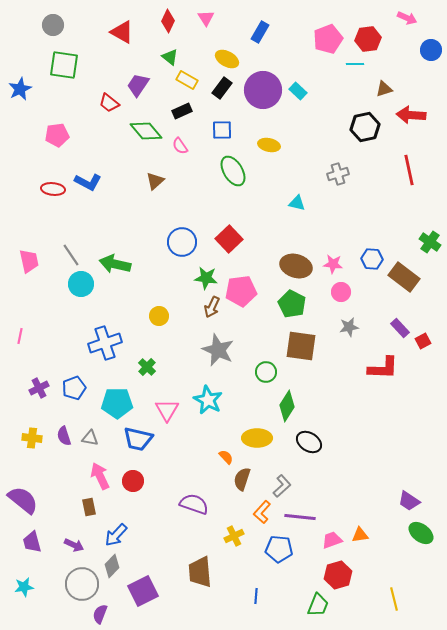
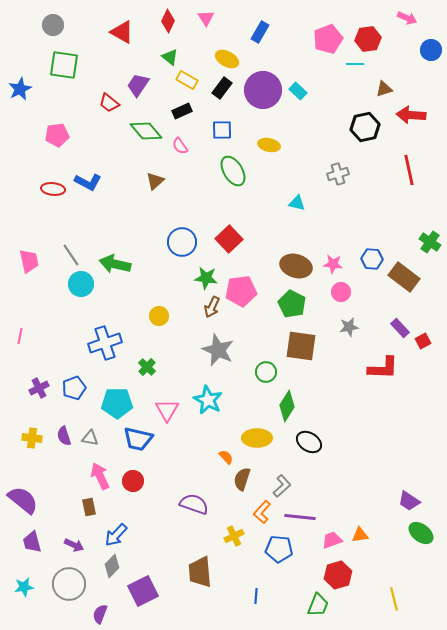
gray circle at (82, 584): moved 13 px left
